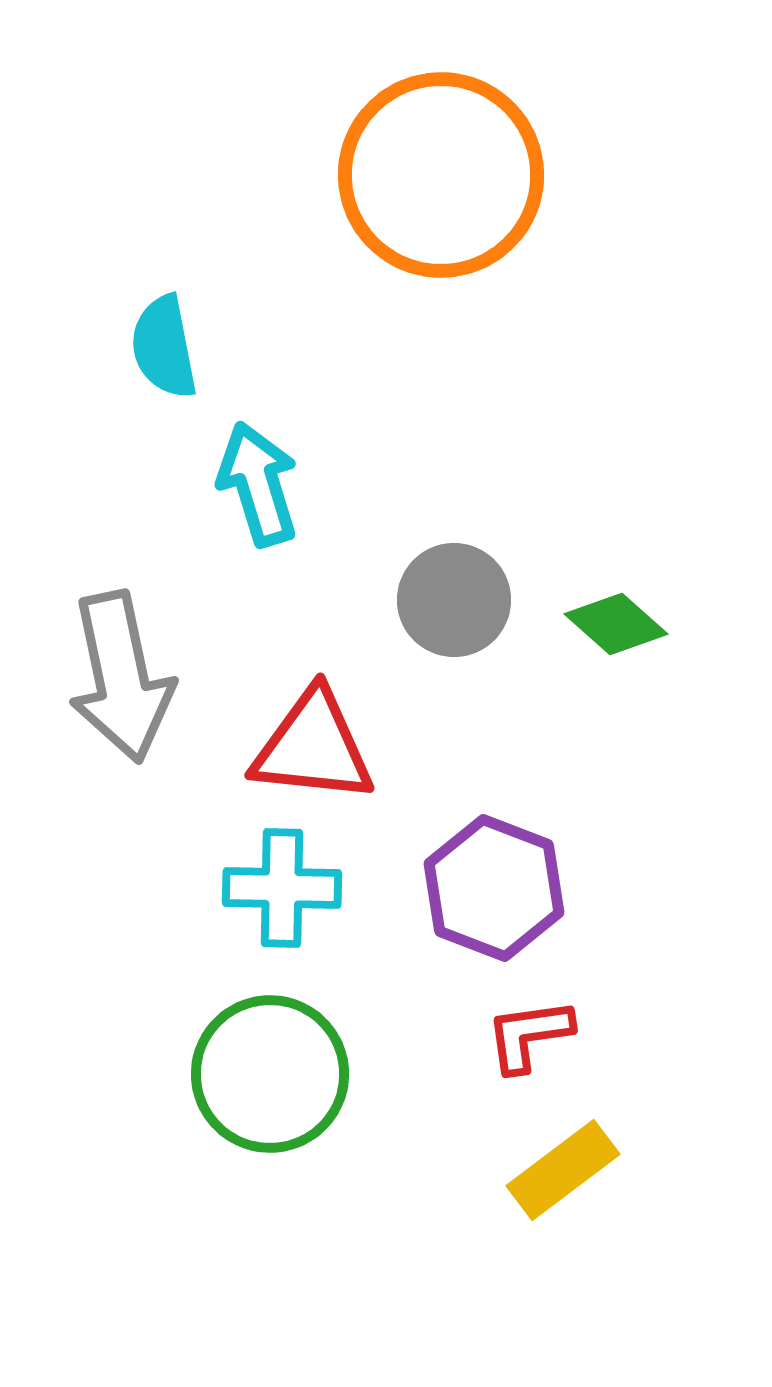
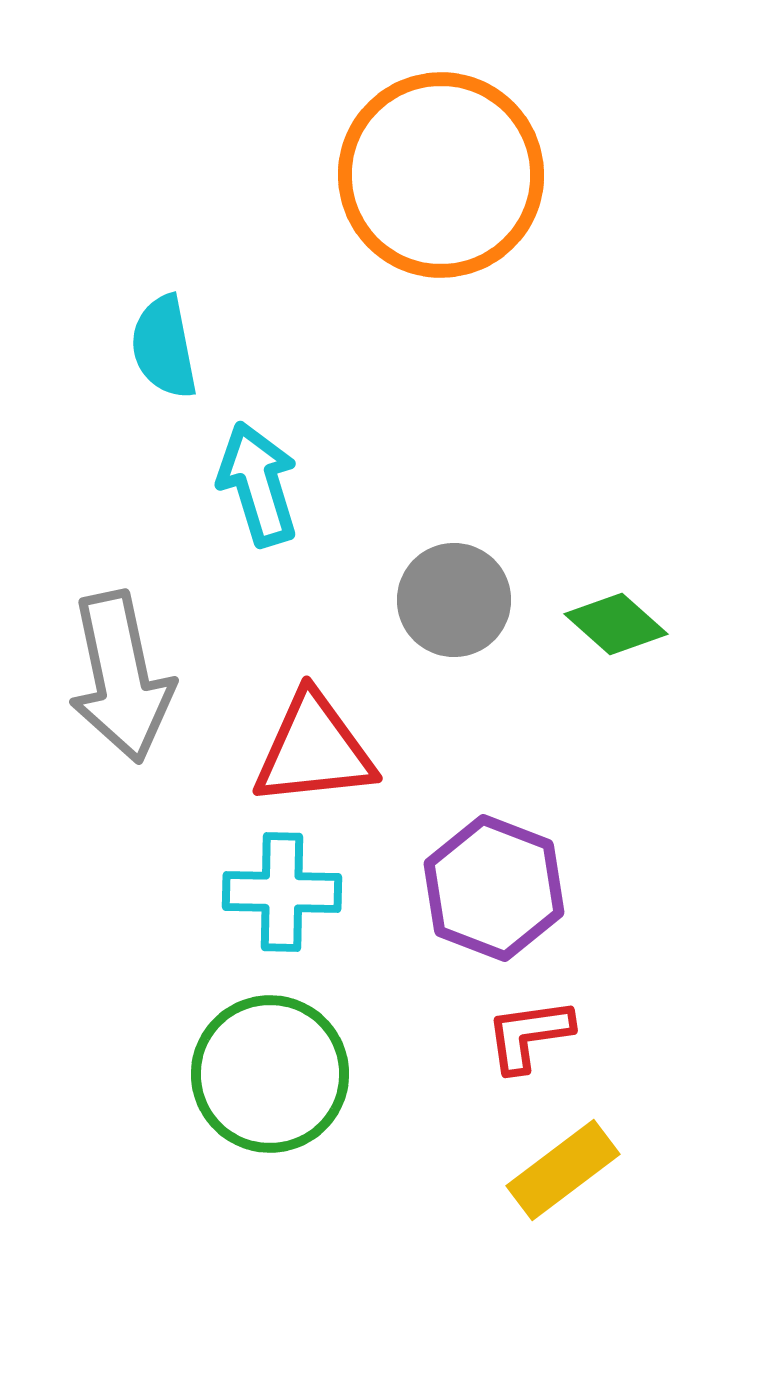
red triangle: moved 1 px right, 3 px down; rotated 12 degrees counterclockwise
cyan cross: moved 4 px down
